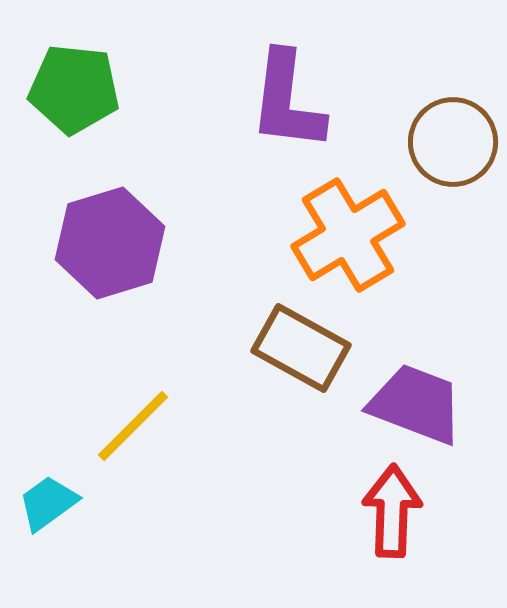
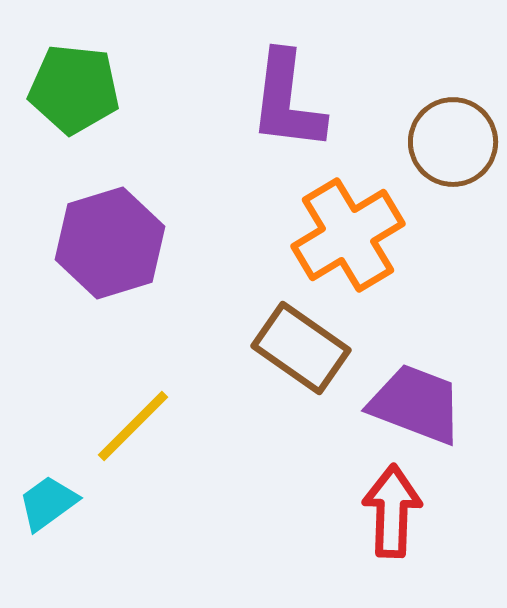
brown rectangle: rotated 6 degrees clockwise
